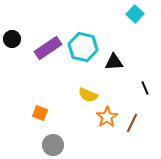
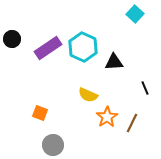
cyan hexagon: rotated 12 degrees clockwise
